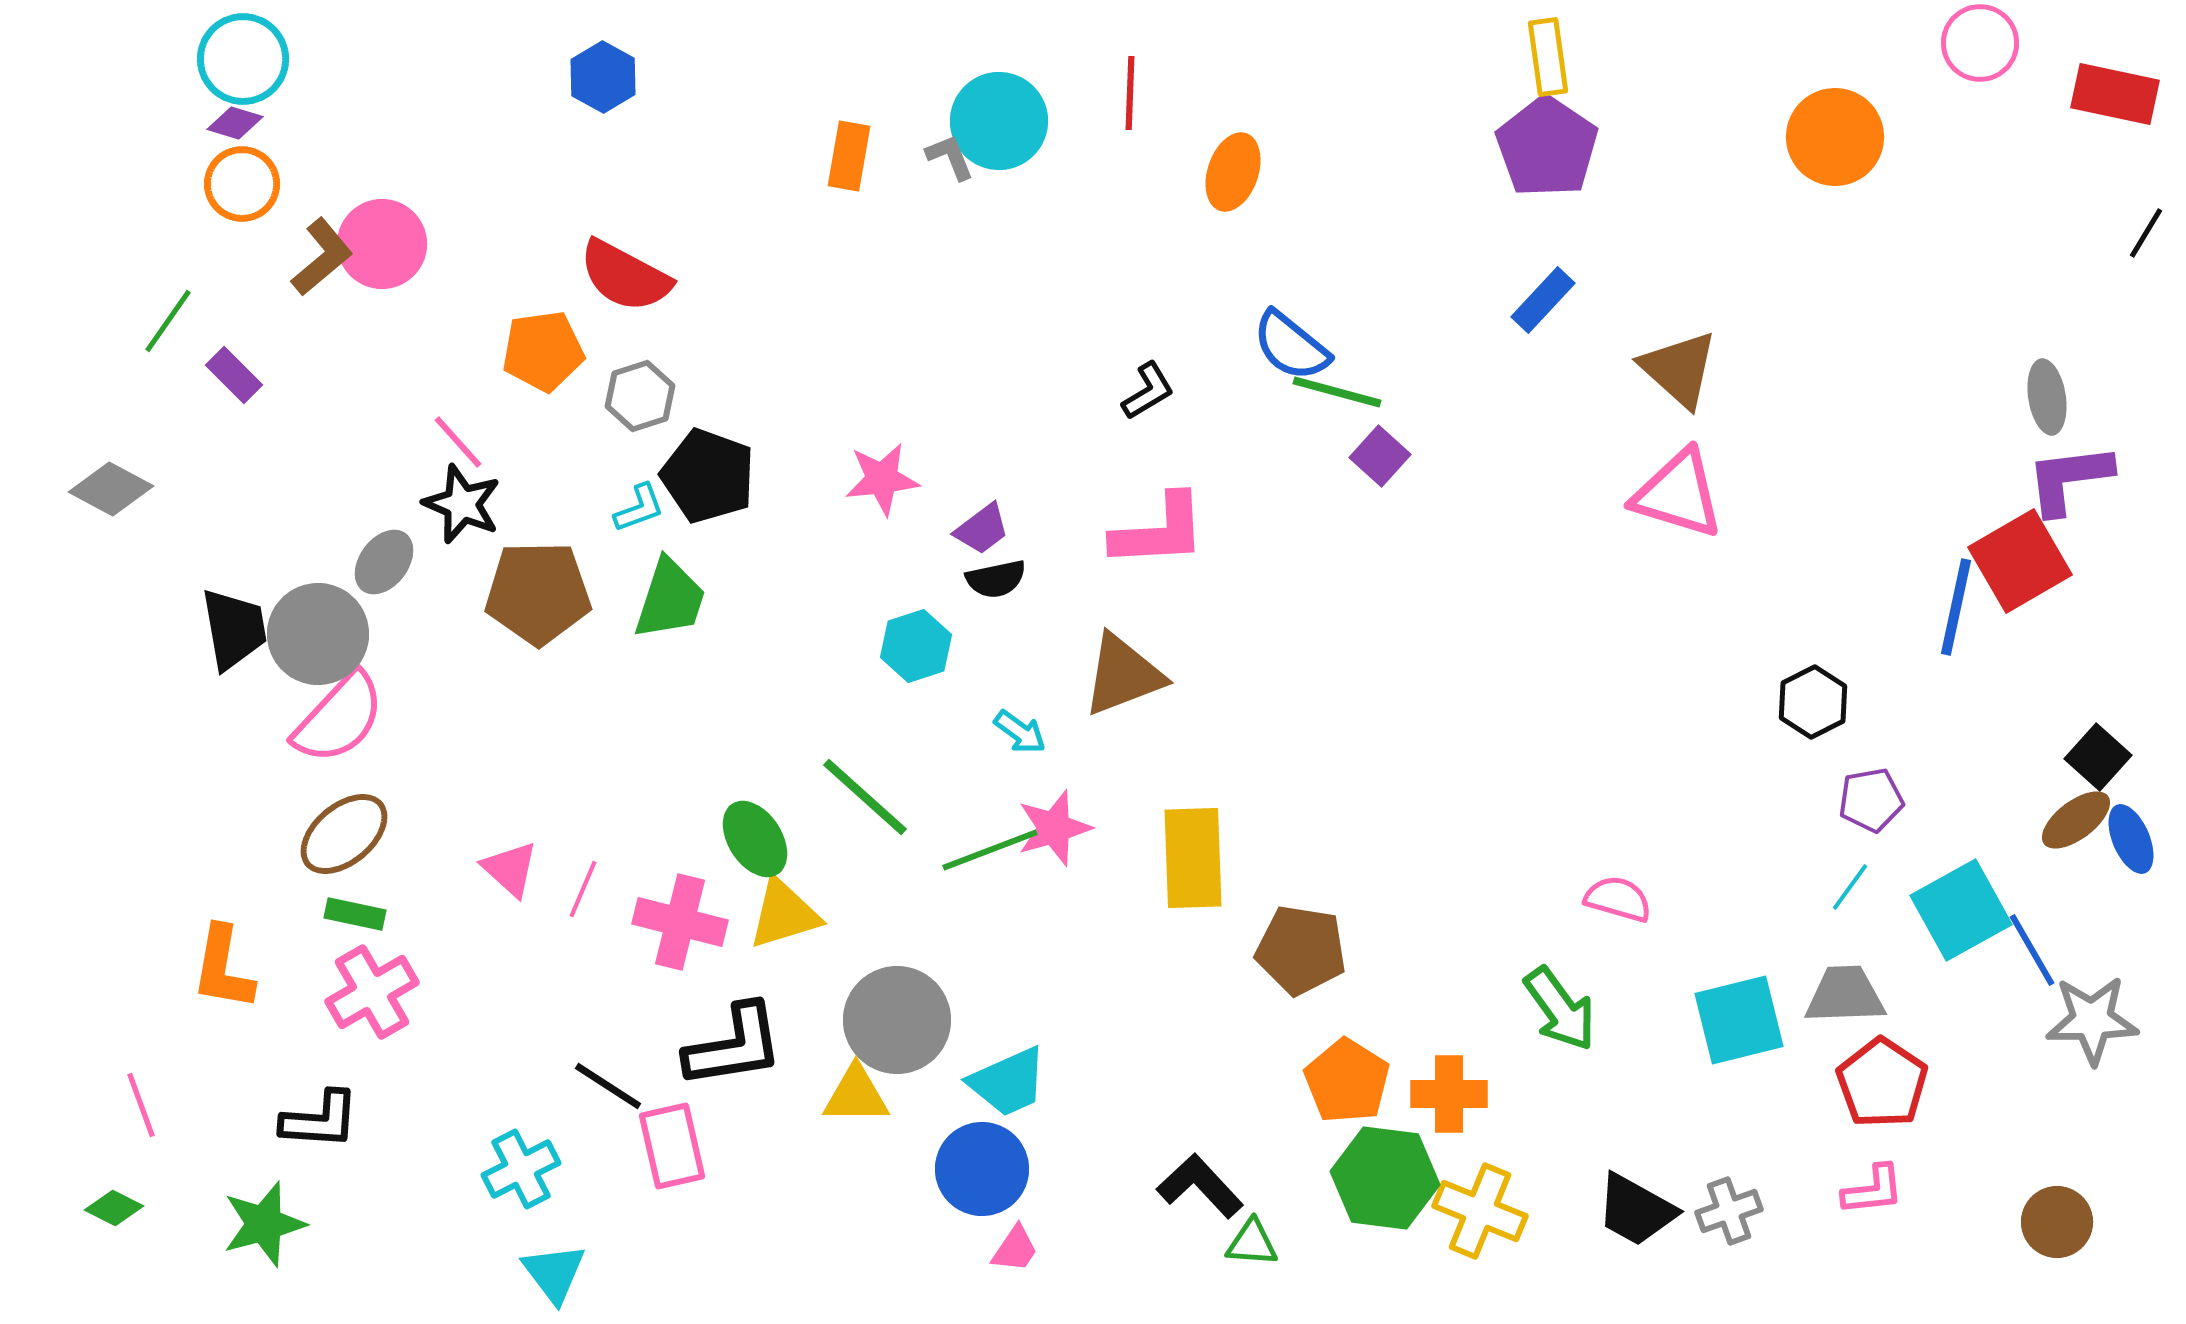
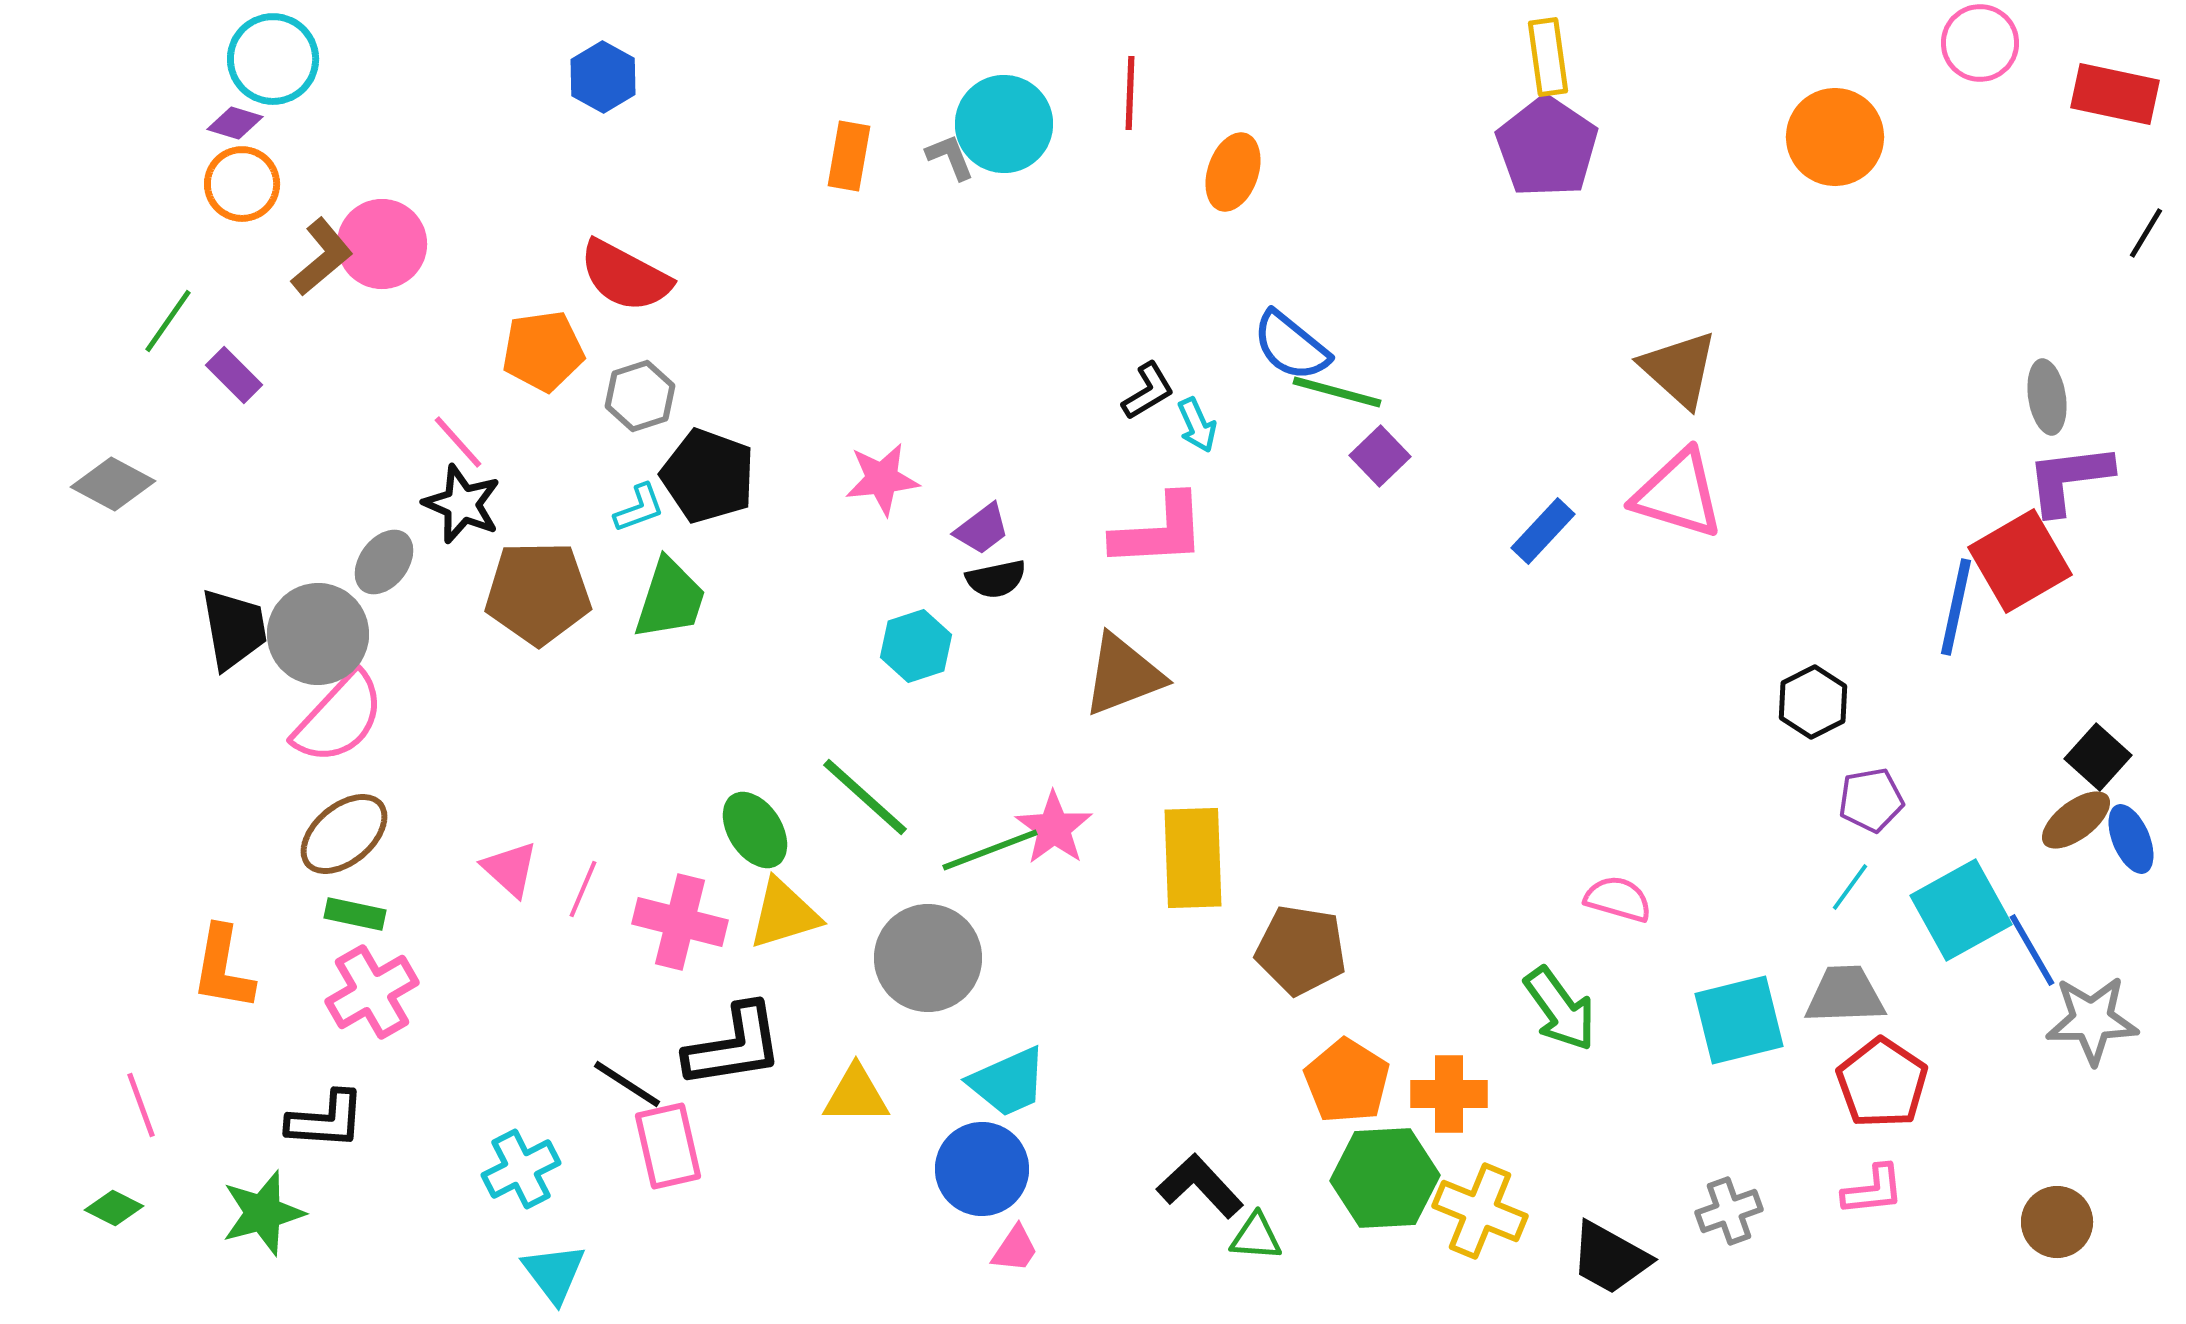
cyan circle at (243, 59): moved 30 px right
cyan circle at (999, 121): moved 5 px right, 3 px down
blue rectangle at (1543, 300): moved 231 px down
purple square at (1380, 456): rotated 4 degrees clockwise
gray diamond at (111, 489): moved 2 px right, 5 px up
cyan arrow at (1020, 732): moved 177 px right, 307 px up; rotated 30 degrees clockwise
pink star at (1054, 828): rotated 20 degrees counterclockwise
green ellipse at (755, 839): moved 9 px up
gray circle at (897, 1020): moved 31 px right, 62 px up
black line at (608, 1086): moved 19 px right, 2 px up
black L-shape at (320, 1120): moved 6 px right
pink rectangle at (672, 1146): moved 4 px left
green hexagon at (1385, 1178): rotated 10 degrees counterclockwise
black trapezoid at (1636, 1210): moved 26 px left, 48 px down
green star at (264, 1224): moved 1 px left, 11 px up
green triangle at (1252, 1243): moved 4 px right, 6 px up
